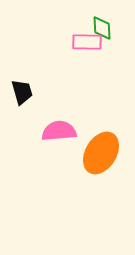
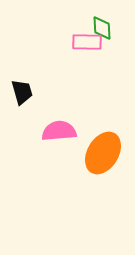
orange ellipse: moved 2 px right
